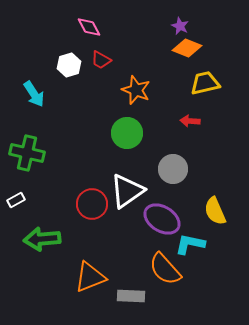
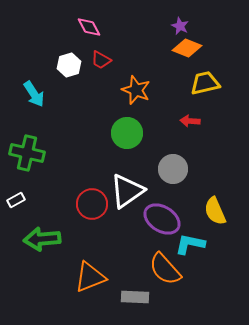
gray rectangle: moved 4 px right, 1 px down
